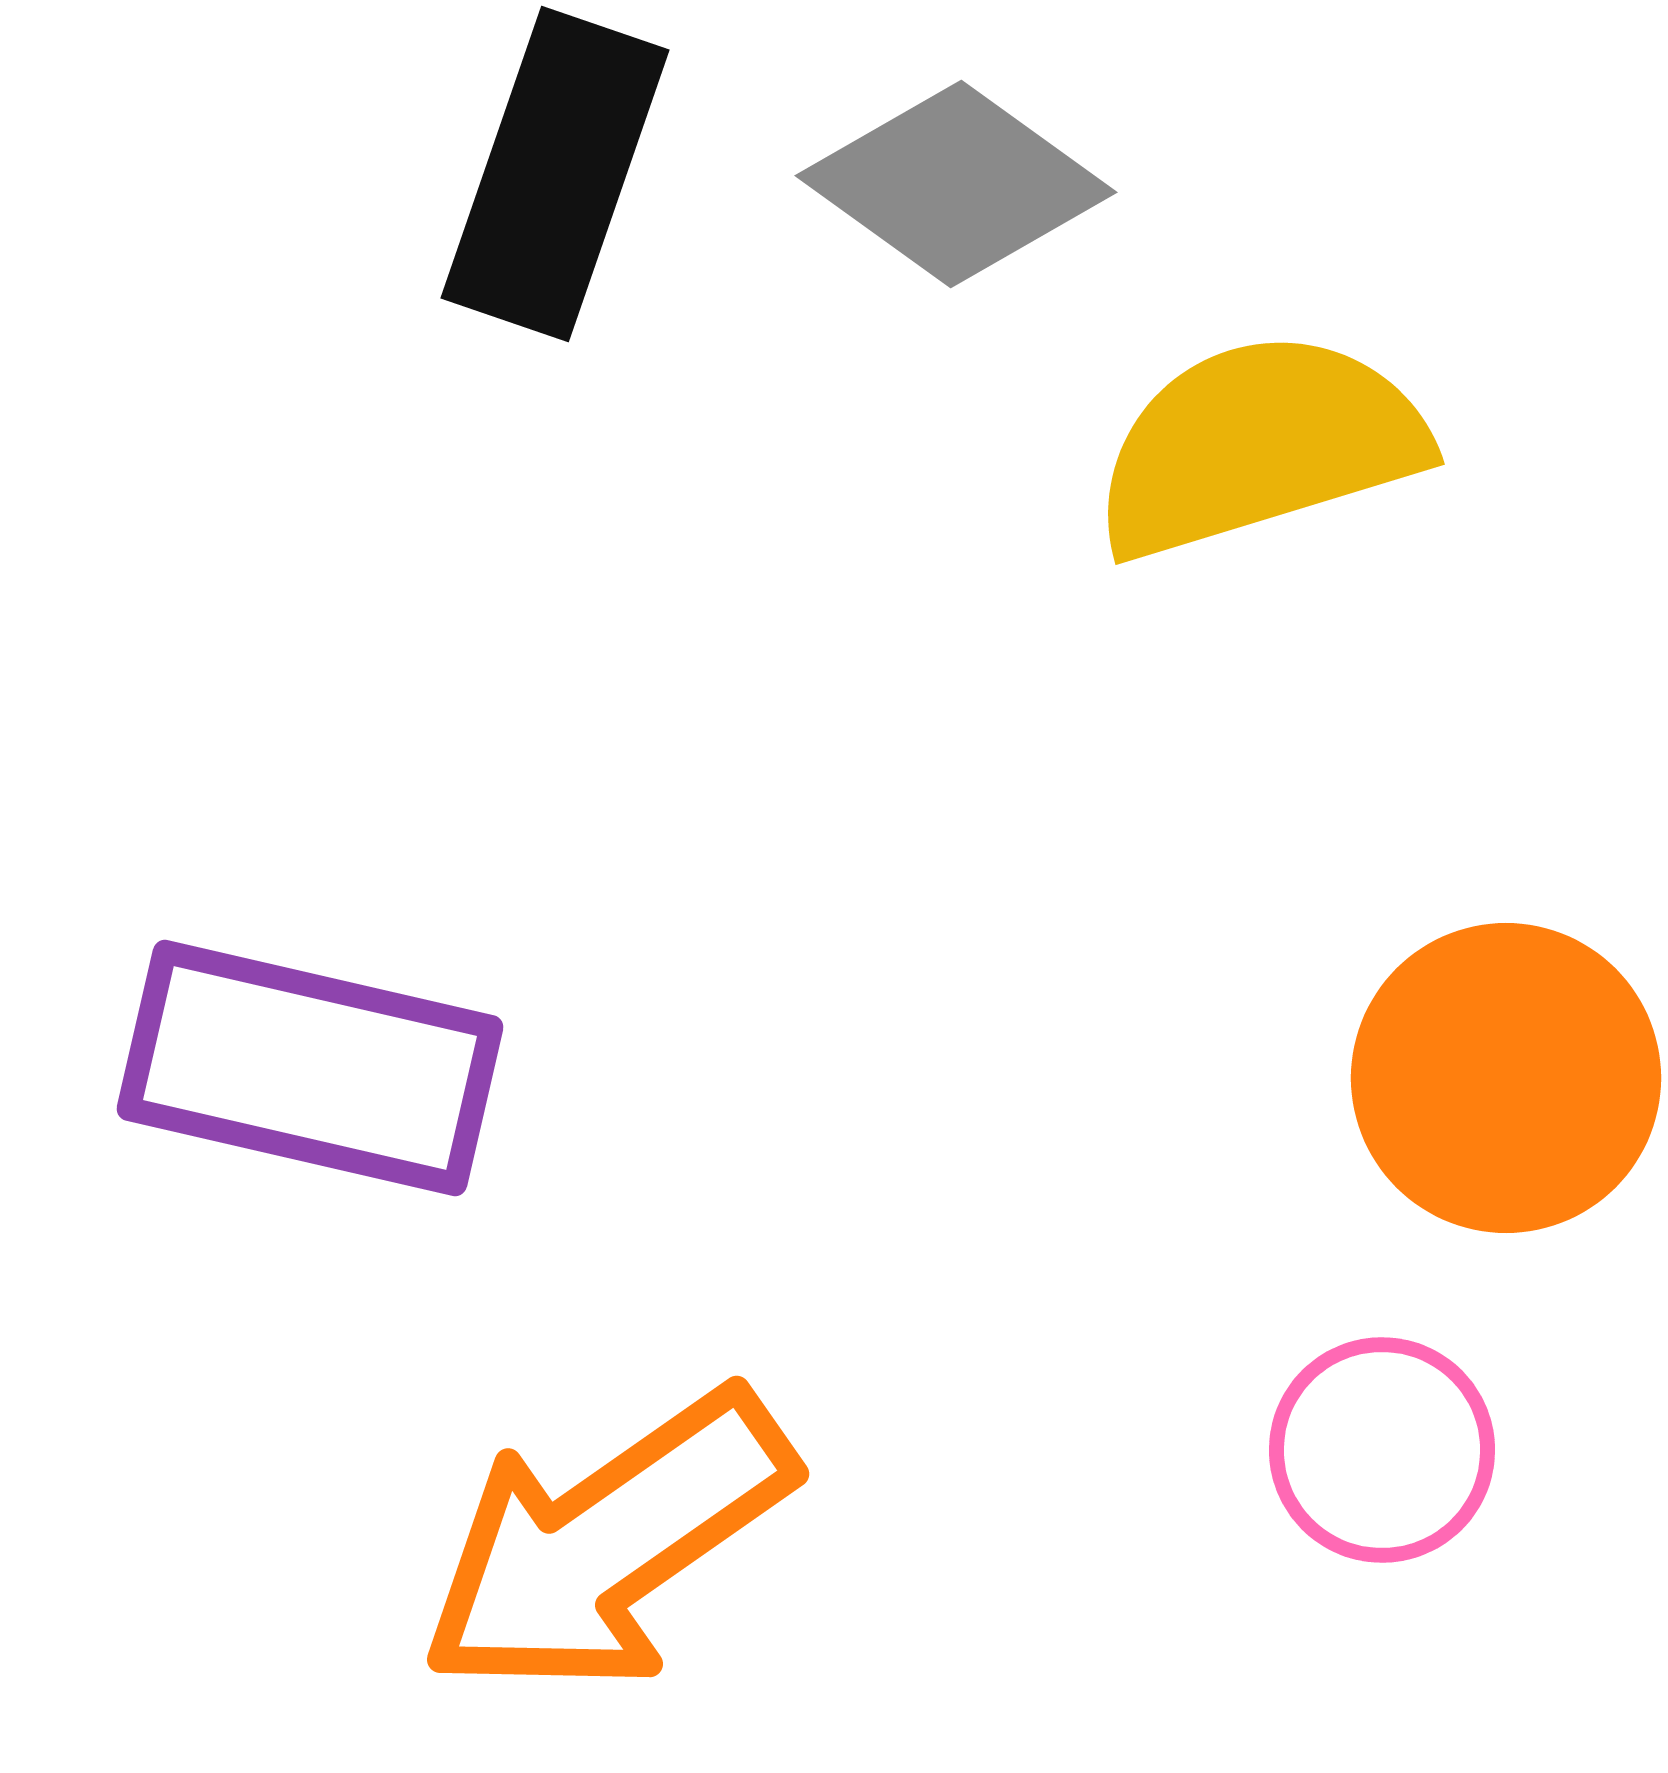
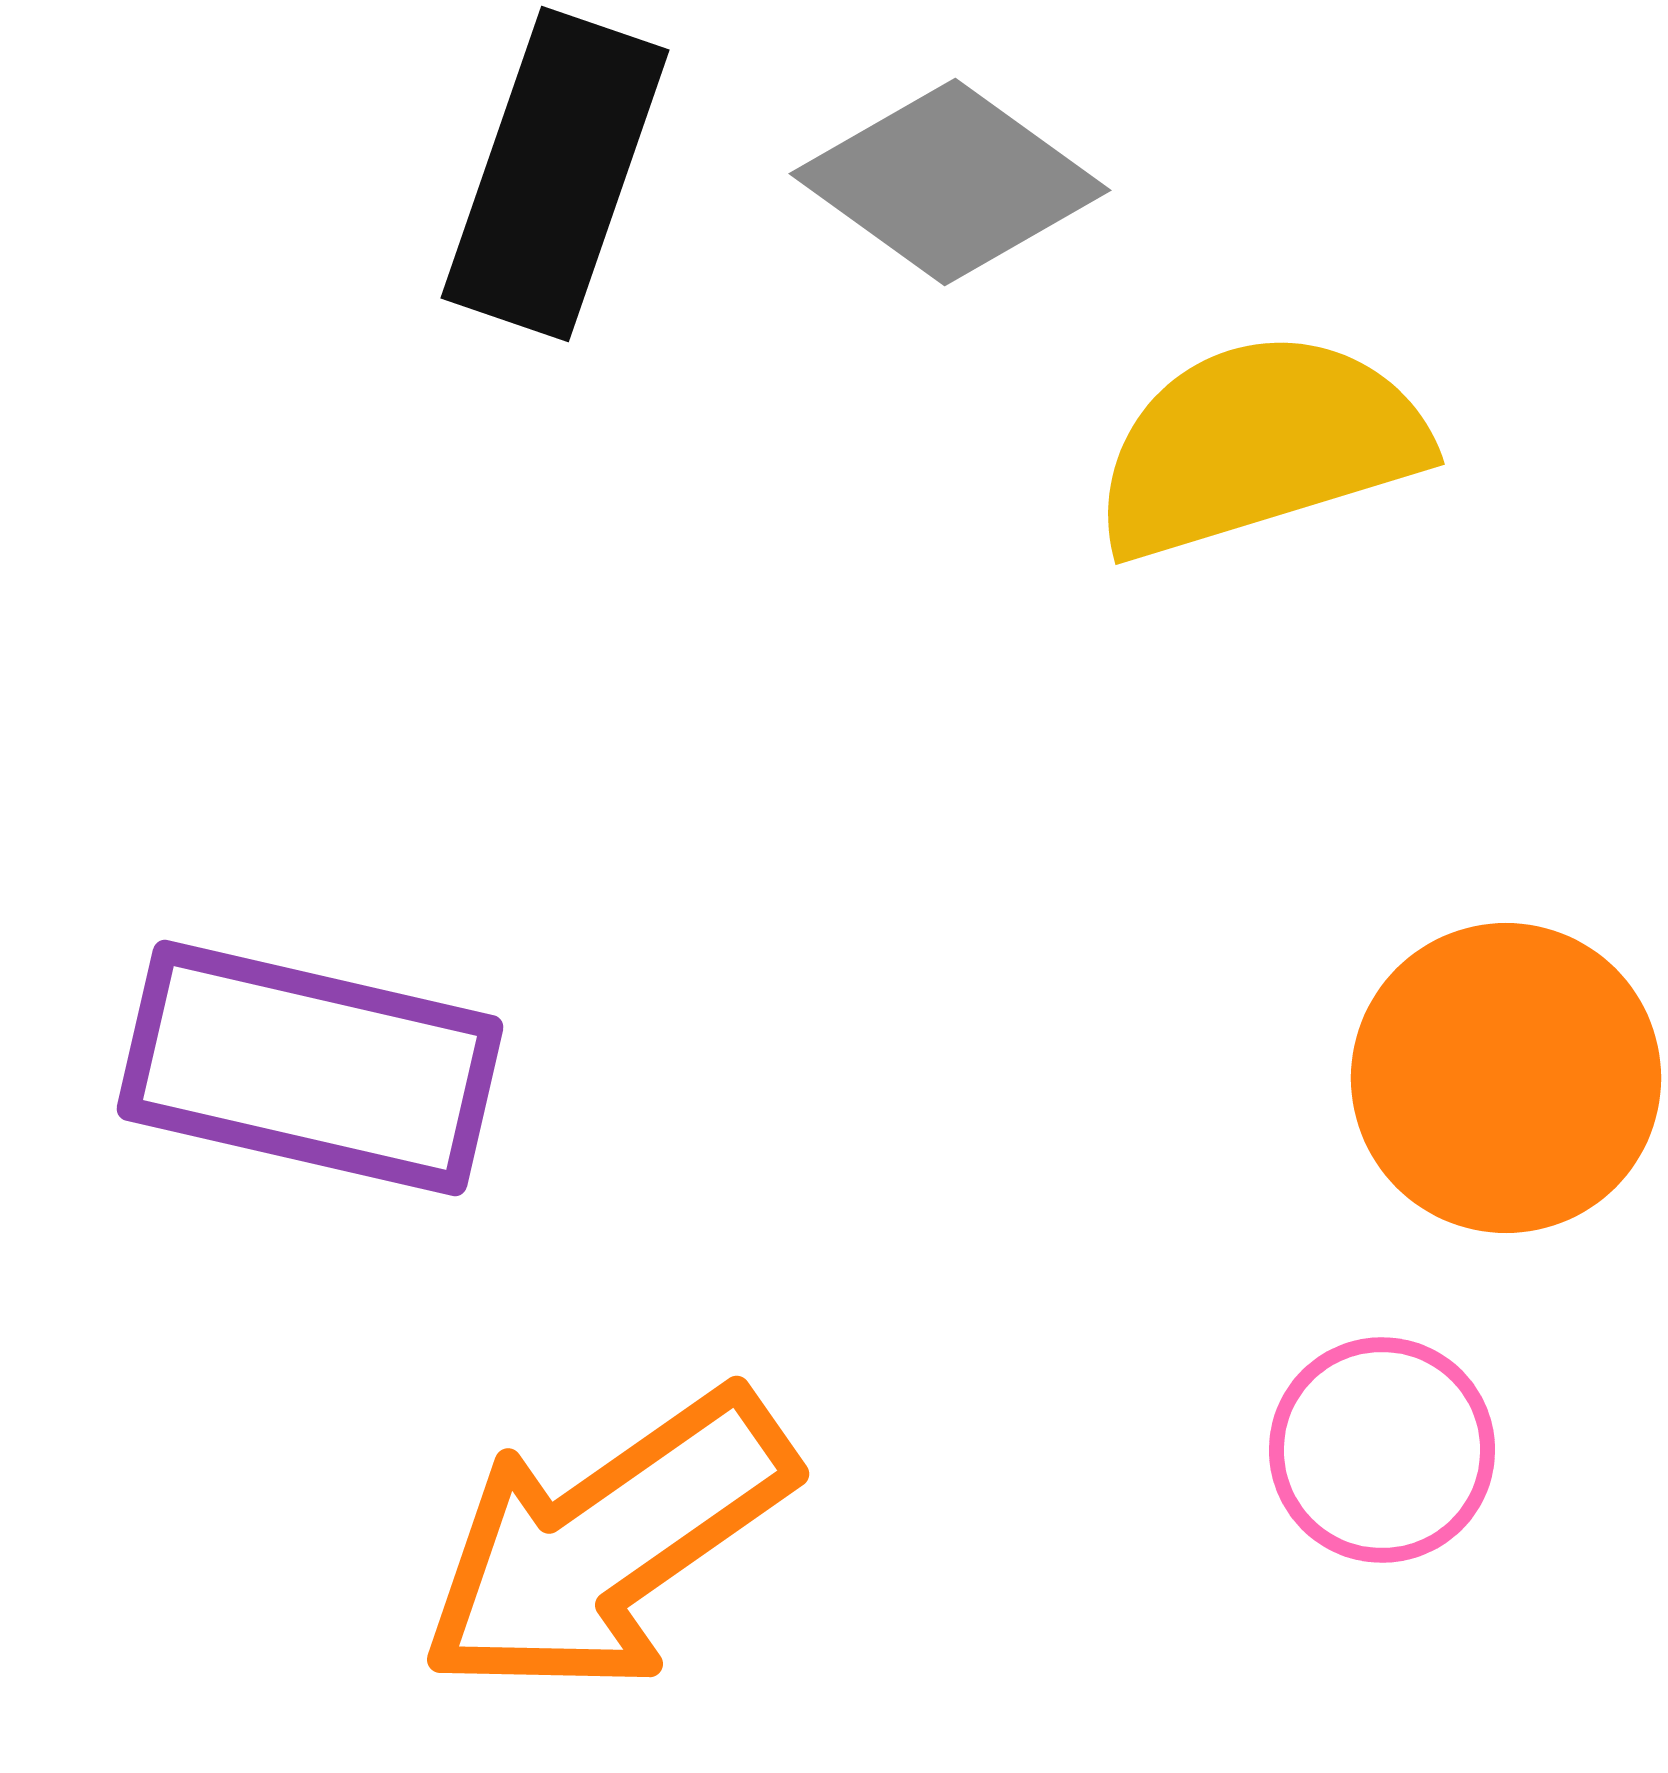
gray diamond: moved 6 px left, 2 px up
